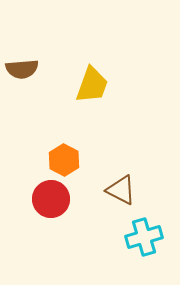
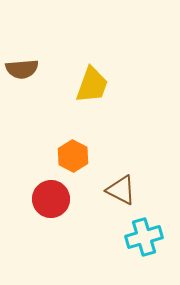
orange hexagon: moved 9 px right, 4 px up
